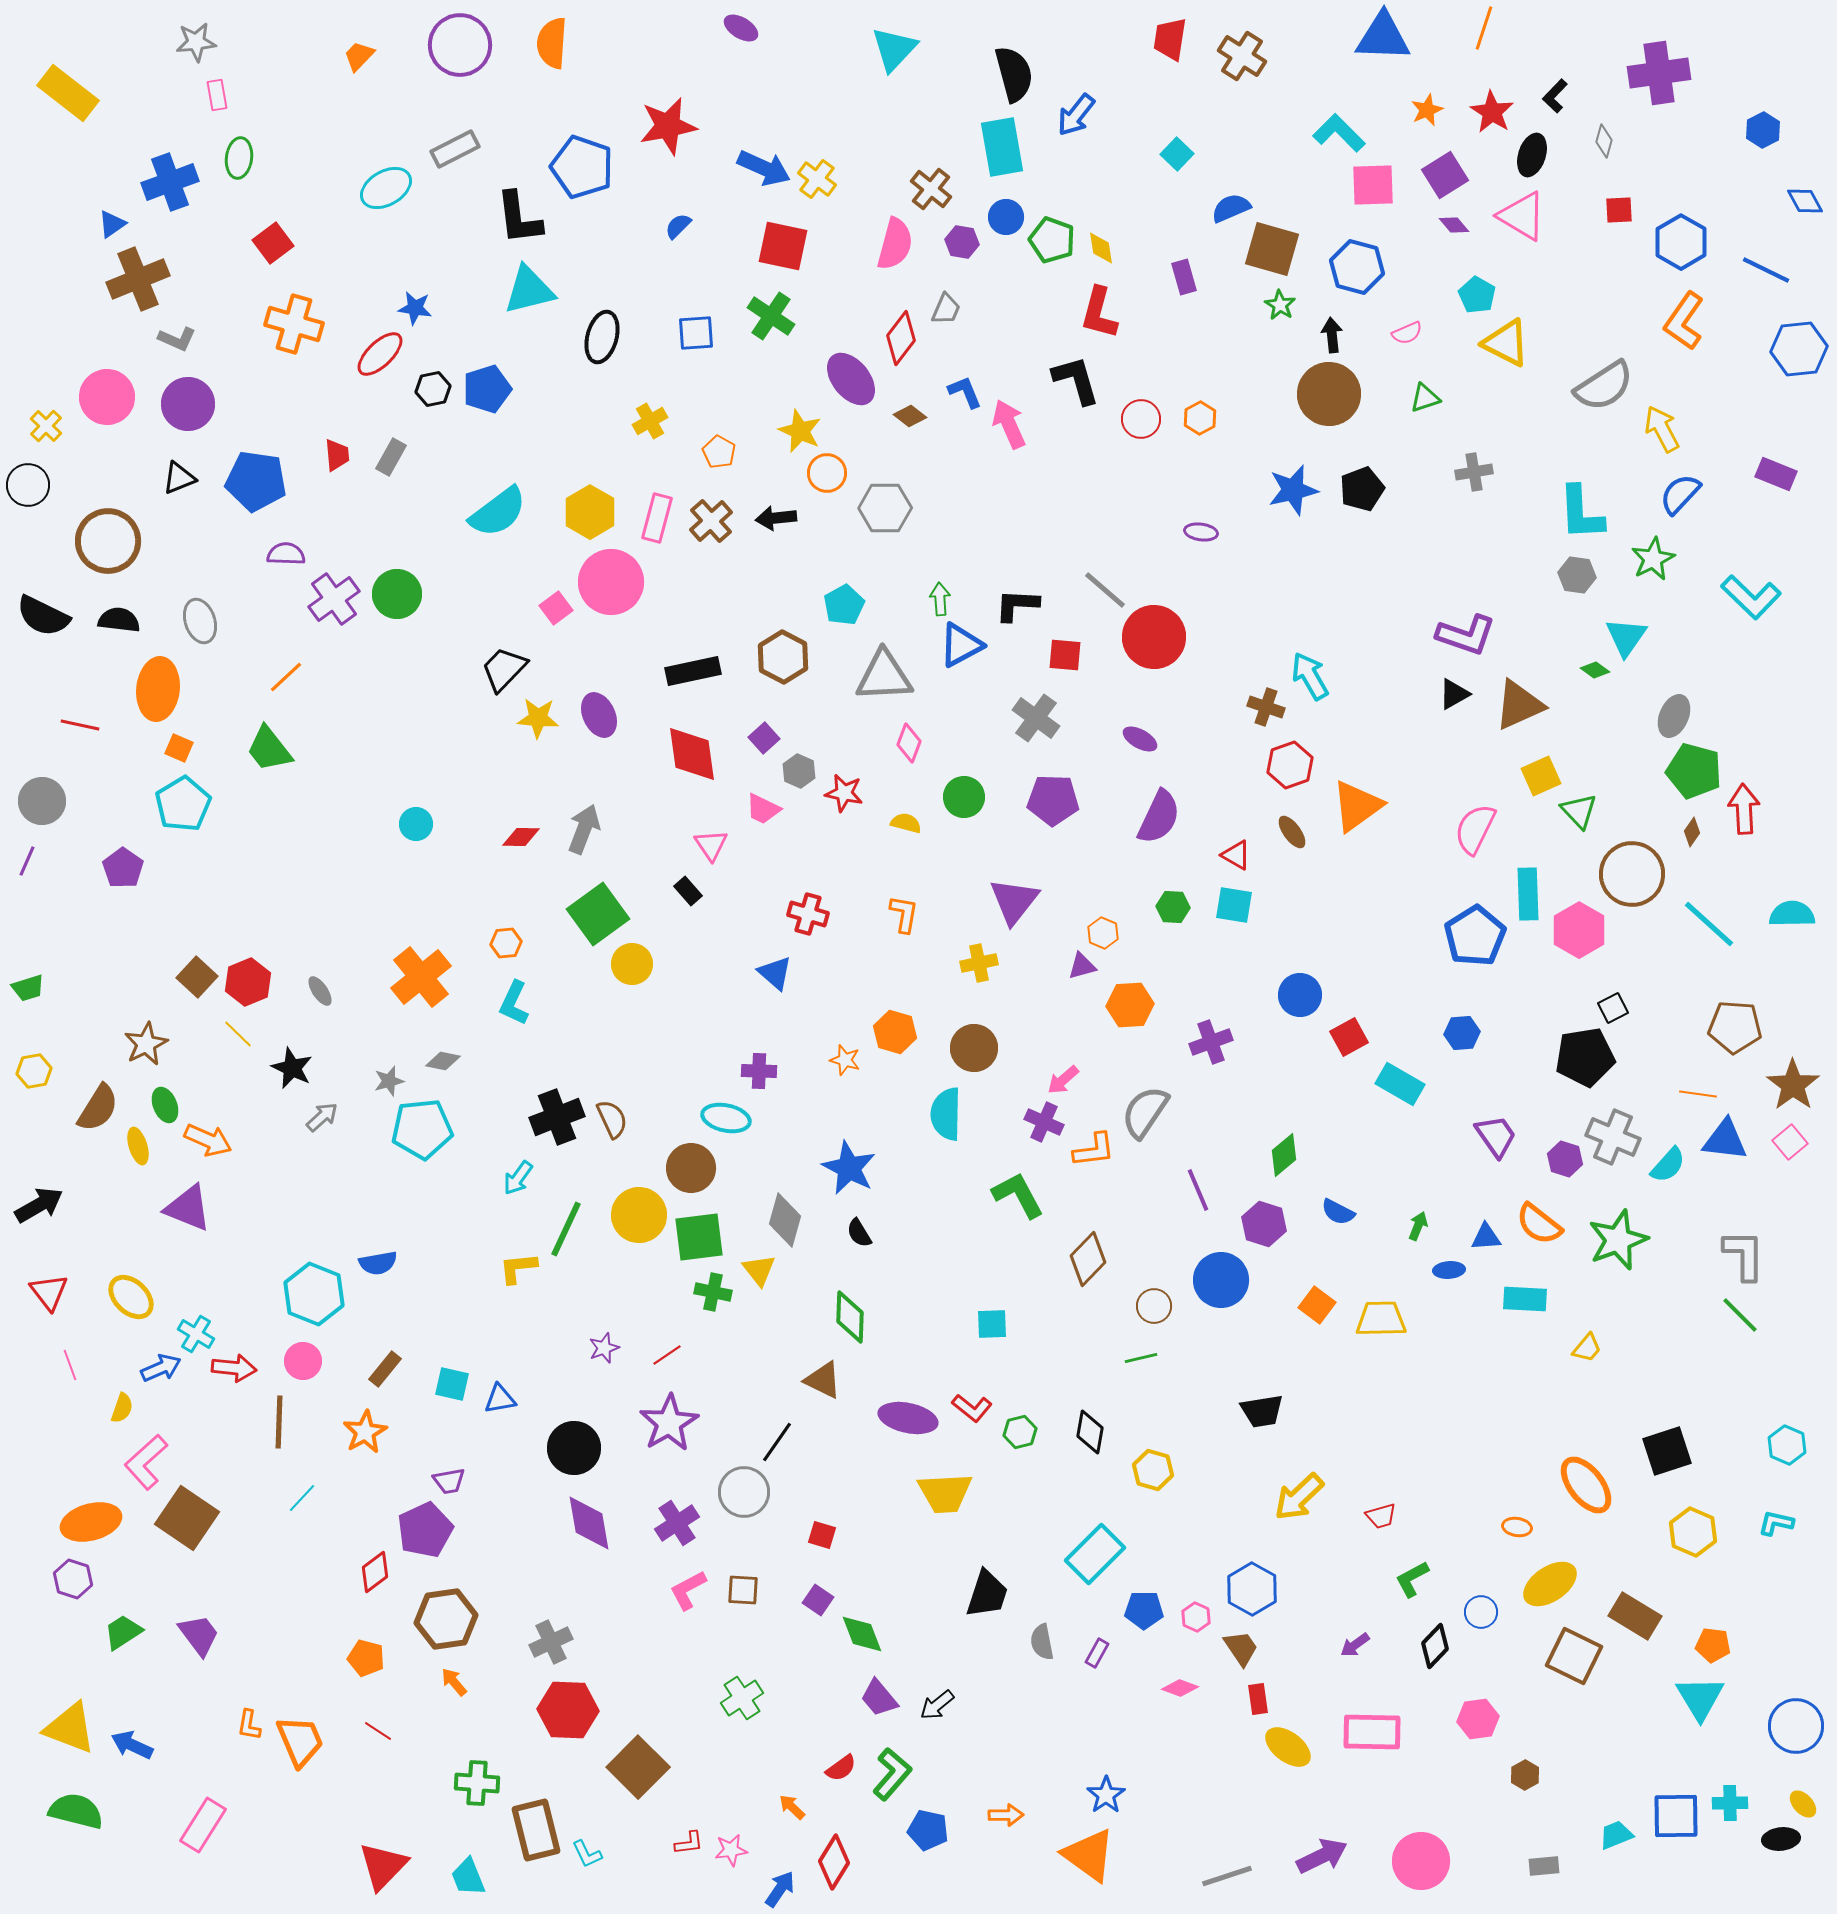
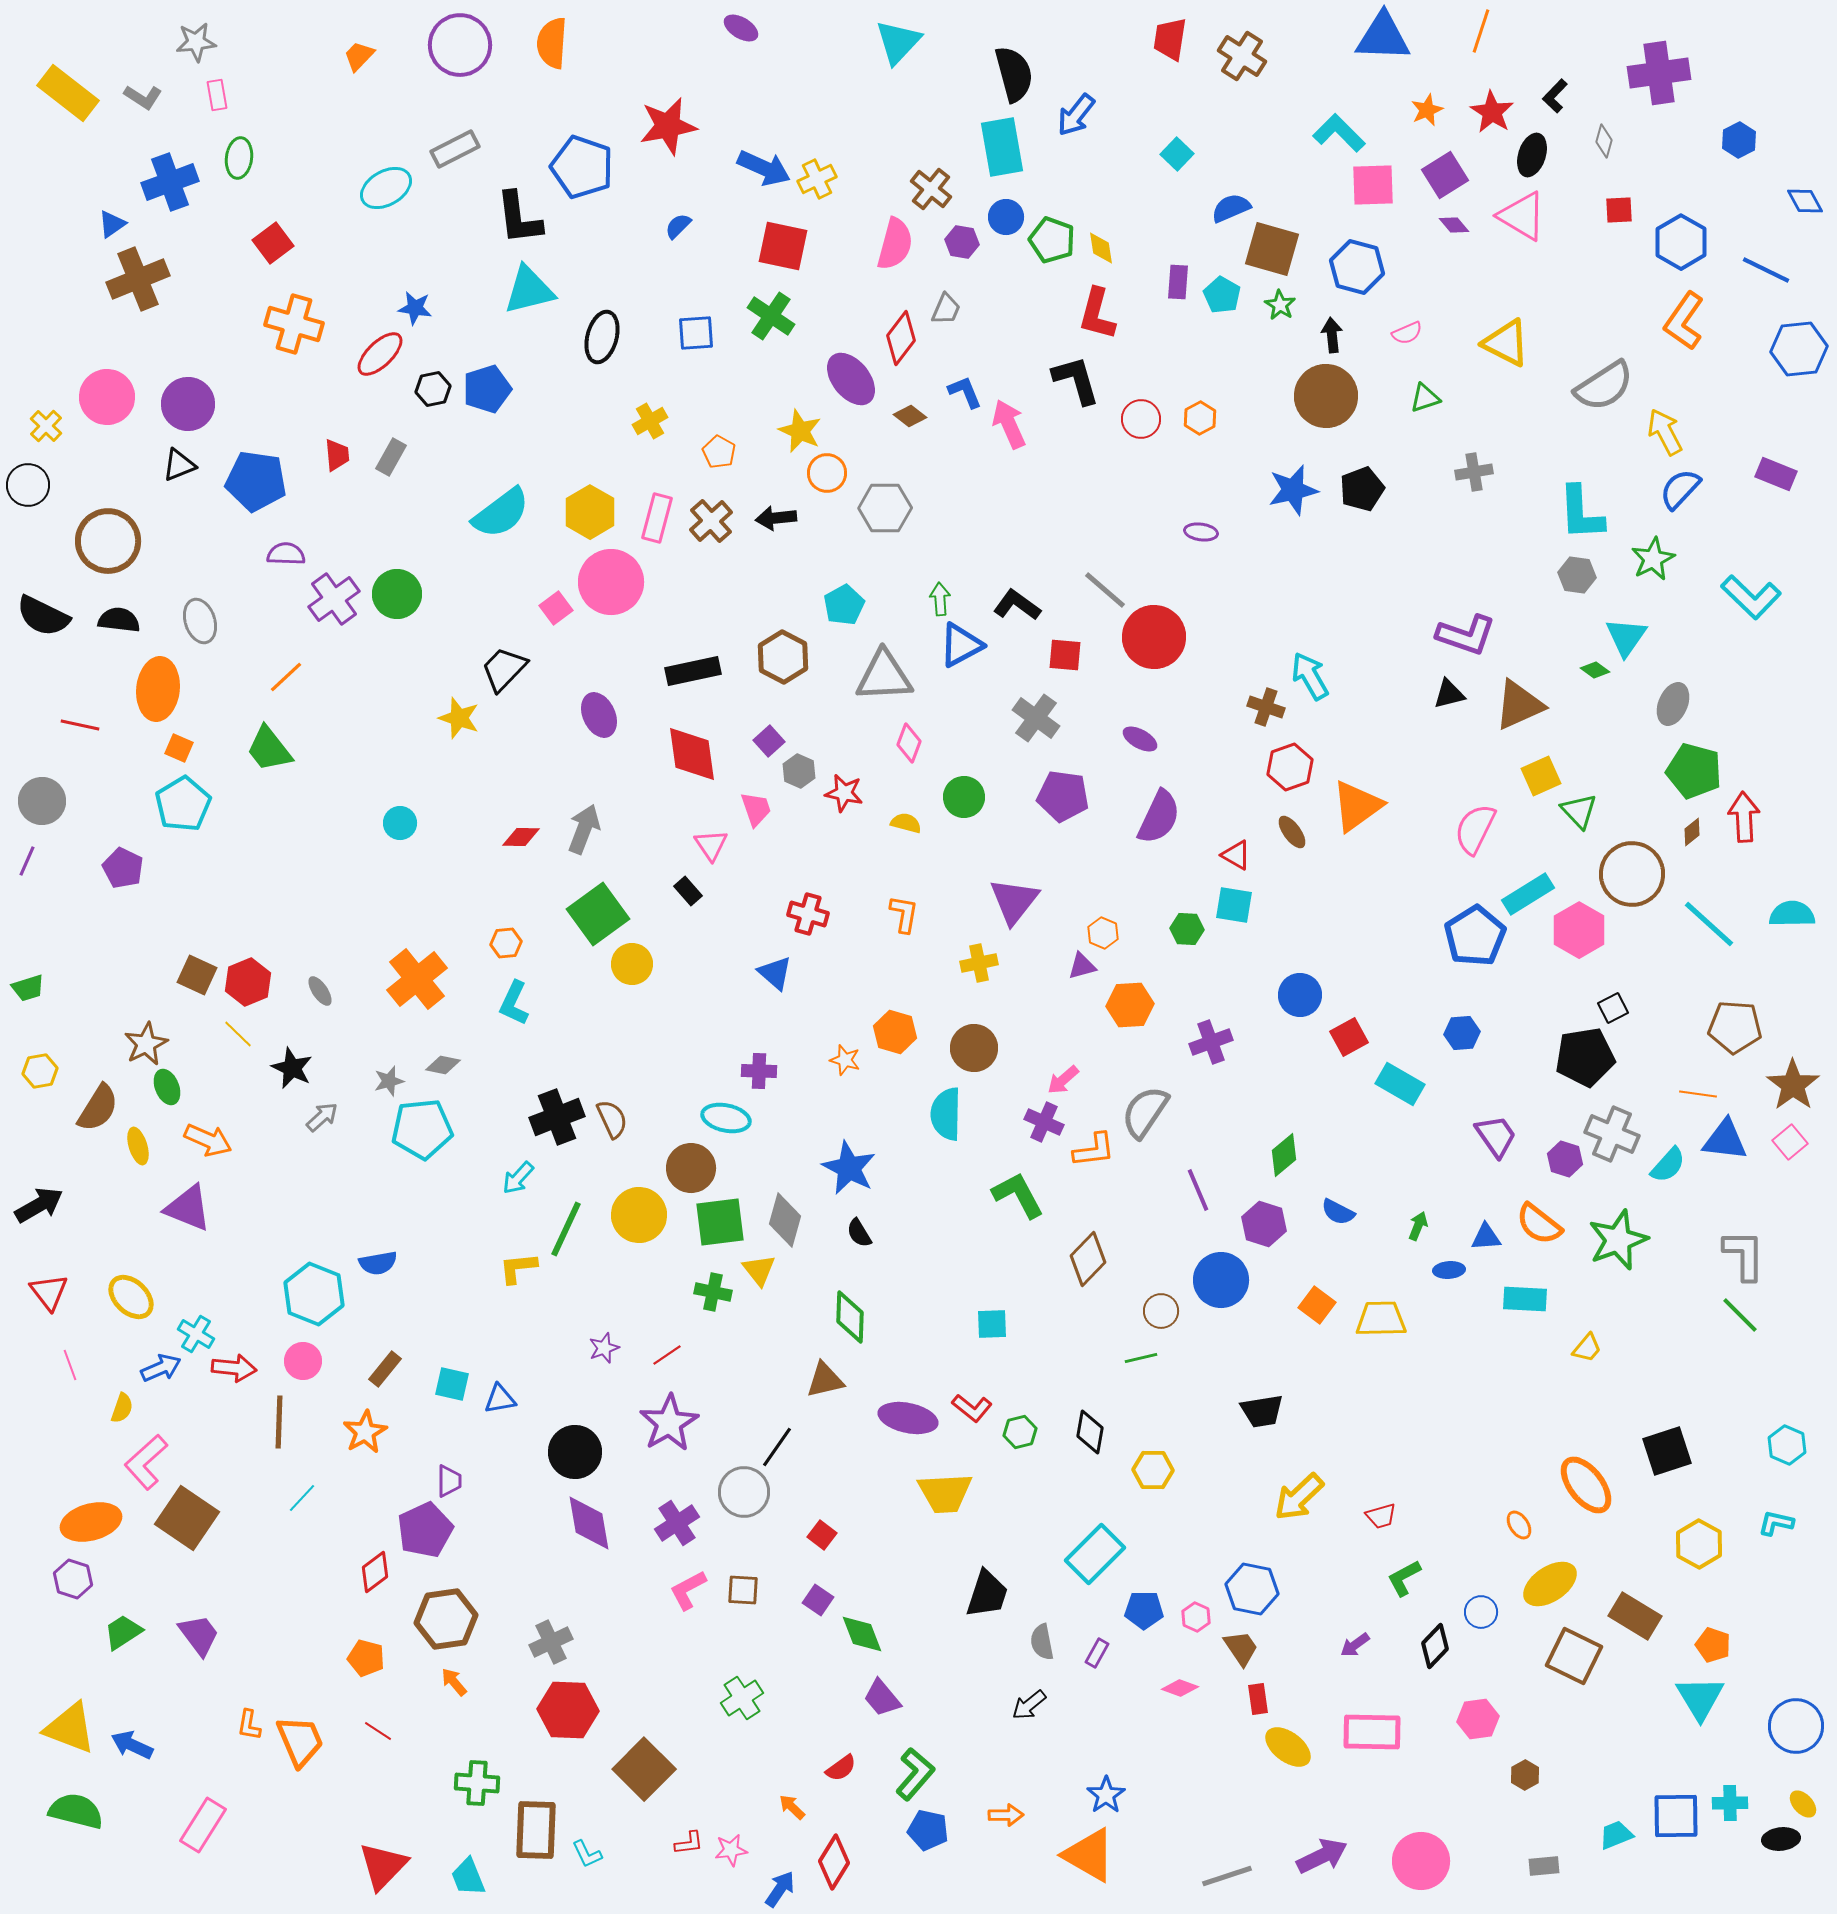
orange line at (1484, 28): moved 3 px left, 3 px down
cyan triangle at (894, 49): moved 4 px right, 7 px up
blue hexagon at (1763, 130): moved 24 px left, 10 px down
yellow cross at (817, 179): rotated 27 degrees clockwise
purple rectangle at (1184, 277): moved 6 px left, 5 px down; rotated 20 degrees clockwise
cyan pentagon at (1477, 295): moved 255 px left
red L-shape at (1099, 313): moved 2 px left, 1 px down
gray L-shape at (177, 339): moved 34 px left, 242 px up; rotated 9 degrees clockwise
brown circle at (1329, 394): moved 3 px left, 2 px down
yellow arrow at (1662, 429): moved 3 px right, 3 px down
black triangle at (179, 478): moved 13 px up
blue semicircle at (1680, 494): moved 5 px up
cyan semicircle at (498, 512): moved 3 px right, 1 px down
black L-shape at (1017, 605): rotated 33 degrees clockwise
black triangle at (1454, 694): moved 5 px left; rotated 16 degrees clockwise
gray ellipse at (1674, 716): moved 1 px left, 12 px up
yellow star at (538, 718): moved 79 px left; rotated 15 degrees clockwise
purple square at (764, 738): moved 5 px right, 3 px down
red hexagon at (1290, 765): moved 2 px down
purple pentagon at (1053, 800): moved 10 px right, 4 px up; rotated 6 degrees clockwise
pink trapezoid at (763, 809): moved 7 px left; rotated 135 degrees counterclockwise
red arrow at (1744, 809): moved 8 px down
cyan circle at (416, 824): moved 16 px left, 1 px up
brown diamond at (1692, 832): rotated 16 degrees clockwise
purple pentagon at (123, 868): rotated 9 degrees counterclockwise
cyan rectangle at (1528, 894): rotated 60 degrees clockwise
green hexagon at (1173, 907): moved 14 px right, 22 px down
brown square at (197, 977): moved 2 px up; rotated 18 degrees counterclockwise
orange cross at (421, 977): moved 4 px left, 2 px down
gray diamond at (443, 1061): moved 4 px down
yellow hexagon at (34, 1071): moved 6 px right
green ellipse at (165, 1105): moved 2 px right, 18 px up
gray cross at (1613, 1137): moved 1 px left, 3 px up
cyan arrow at (518, 1178): rotated 6 degrees clockwise
green square at (699, 1237): moved 21 px right, 15 px up
brown circle at (1154, 1306): moved 7 px right, 5 px down
brown triangle at (823, 1380): moved 2 px right; rotated 39 degrees counterclockwise
black line at (777, 1442): moved 5 px down
black circle at (574, 1448): moved 1 px right, 4 px down
yellow hexagon at (1153, 1470): rotated 15 degrees counterclockwise
purple trapezoid at (449, 1481): rotated 80 degrees counterclockwise
orange ellipse at (1517, 1527): moved 2 px right, 2 px up; rotated 48 degrees clockwise
yellow hexagon at (1693, 1532): moved 6 px right, 12 px down; rotated 6 degrees clockwise
red square at (822, 1535): rotated 20 degrees clockwise
green L-shape at (1412, 1579): moved 8 px left, 1 px up
blue hexagon at (1252, 1589): rotated 18 degrees counterclockwise
orange pentagon at (1713, 1645): rotated 12 degrees clockwise
purple trapezoid at (879, 1698): moved 3 px right
black arrow at (937, 1705): moved 92 px right
brown square at (638, 1767): moved 6 px right, 2 px down
green L-shape at (892, 1774): moved 23 px right
brown rectangle at (536, 1830): rotated 16 degrees clockwise
orange triangle at (1089, 1855): rotated 6 degrees counterclockwise
